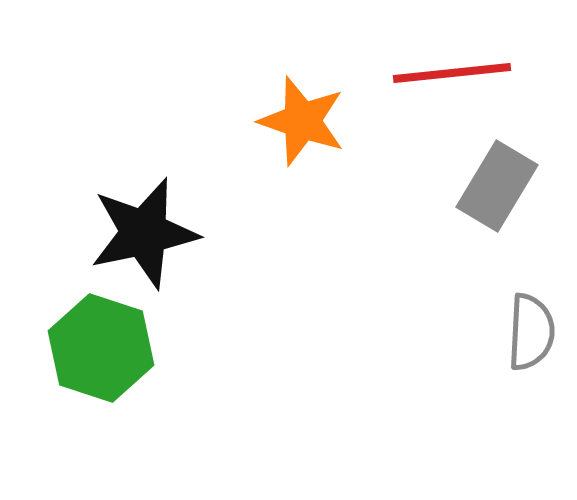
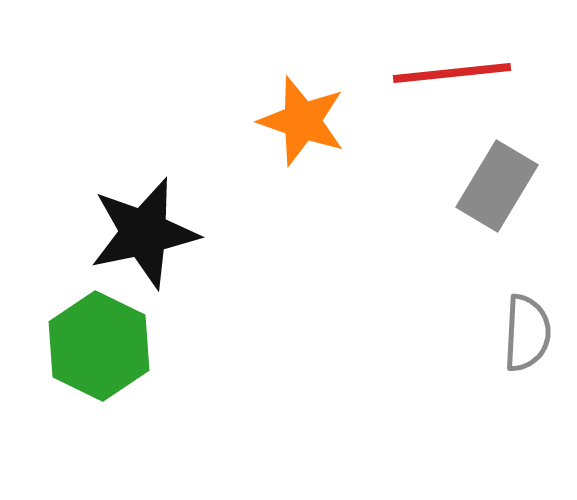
gray semicircle: moved 4 px left, 1 px down
green hexagon: moved 2 px left, 2 px up; rotated 8 degrees clockwise
